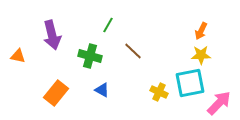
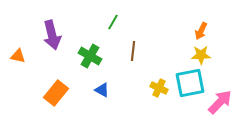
green line: moved 5 px right, 3 px up
brown line: rotated 54 degrees clockwise
green cross: rotated 15 degrees clockwise
yellow cross: moved 4 px up
pink arrow: moved 1 px right, 1 px up
